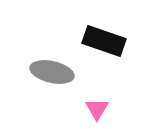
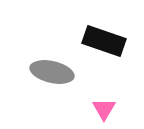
pink triangle: moved 7 px right
